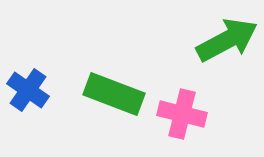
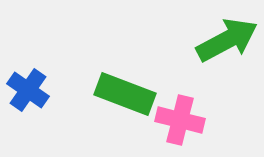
green rectangle: moved 11 px right
pink cross: moved 2 px left, 6 px down
